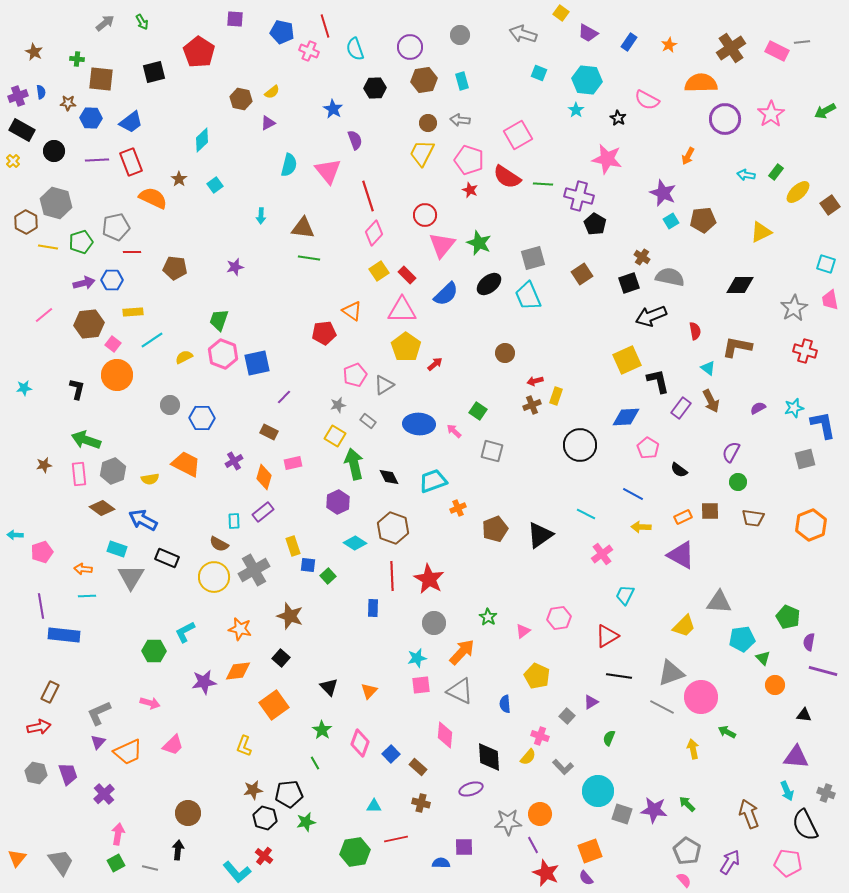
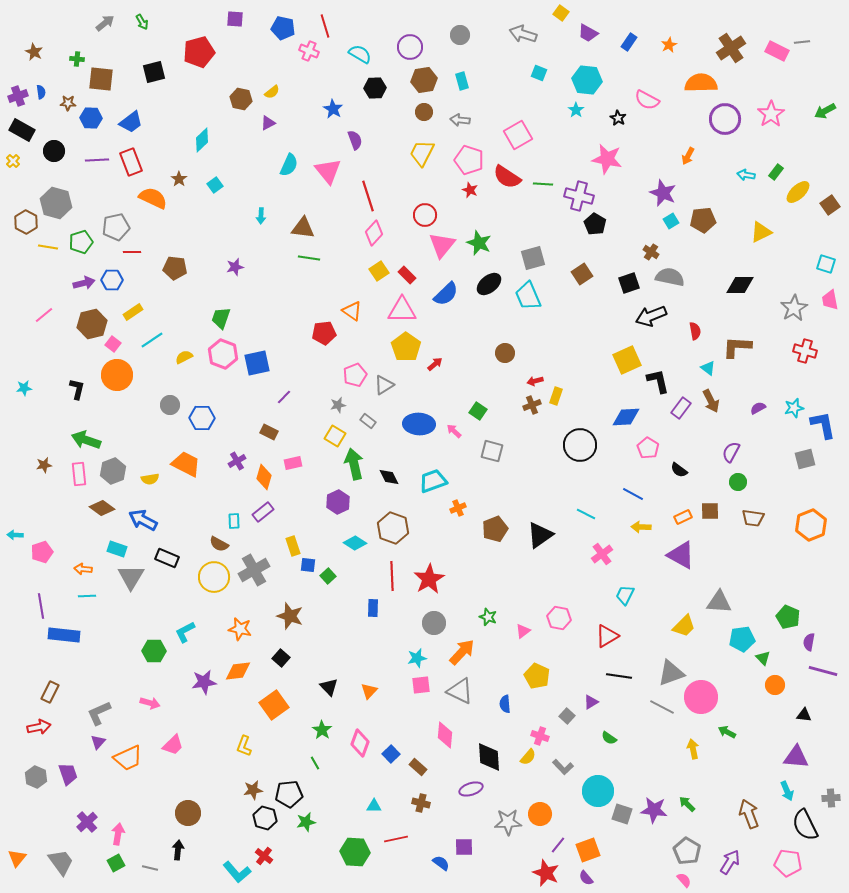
blue pentagon at (282, 32): moved 1 px right, 4 px up
cyan semicircle at (355, 49): moved 5 px right, 5 px down; rotated 140 degrees clockwise
red pentagon at (199, 52): rotated 24 degrees clockwise
brown circle at (428, 123): moved 4 px left, 11 px up
cyan semicircle at (289, 165): rotated 10 degrees clockwise
brown cross at (642, 257): moved 9 px right, 5 px up
yellow rectangle at (133, 312): rotated 30 degrees counterclockwise
green trapezoid at (219, 320): moved 2 px right, 2 px up
brown hexagon at (89, 324): moved 3 px right; rotated 8 degrees counterclockwise
brown L-shape at (737, 347): rotated 8 degrees counterclockwise
purple cross at (234, 461): moved 3 px right
red star at (429, 579): rotated 12 degrees clockwise
green star at (488, 617): rotated 12 degrees counterclockwise
pink hexagon at (559, 618): rotated 20 degrees clockwise
green semicircle at (609, 738): rotated 77 degrees counterclockwise
orange trapezoid at (128, 752): moved 6 px down
gray hexagon at (36, 773): moved 4 px down; rotated 10 degrees clockwise
gray cross at (826, 793): moved 5 px right, 5 px down; rotated 24 degrees counterclockwise
purple cross at (104, 794): moved 17 px left, 28 px down
purple line at (533, 845): moved 25 px right; rotated 66 degrees clockwise
orange square at (590, 851): moved 2 px left, 1 px up
green hexagon at (355, 852): rotated 12 degrees clockwise
blue semicircle at (441, 863): rotated 36 degrees clockwise
